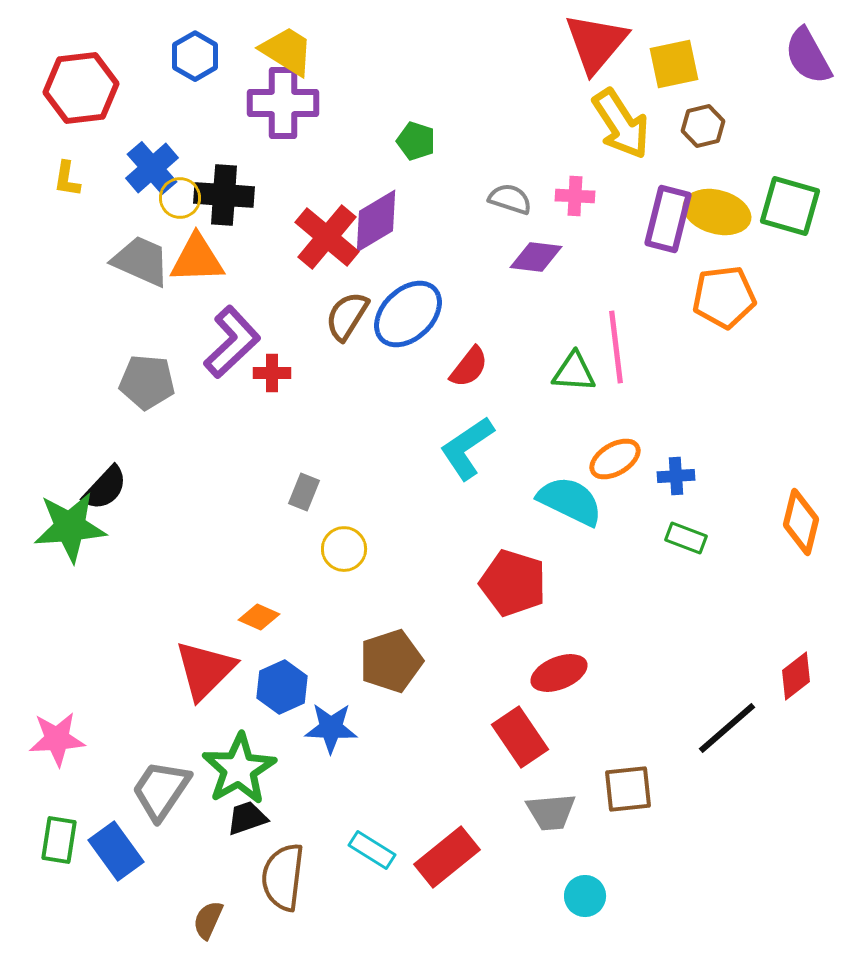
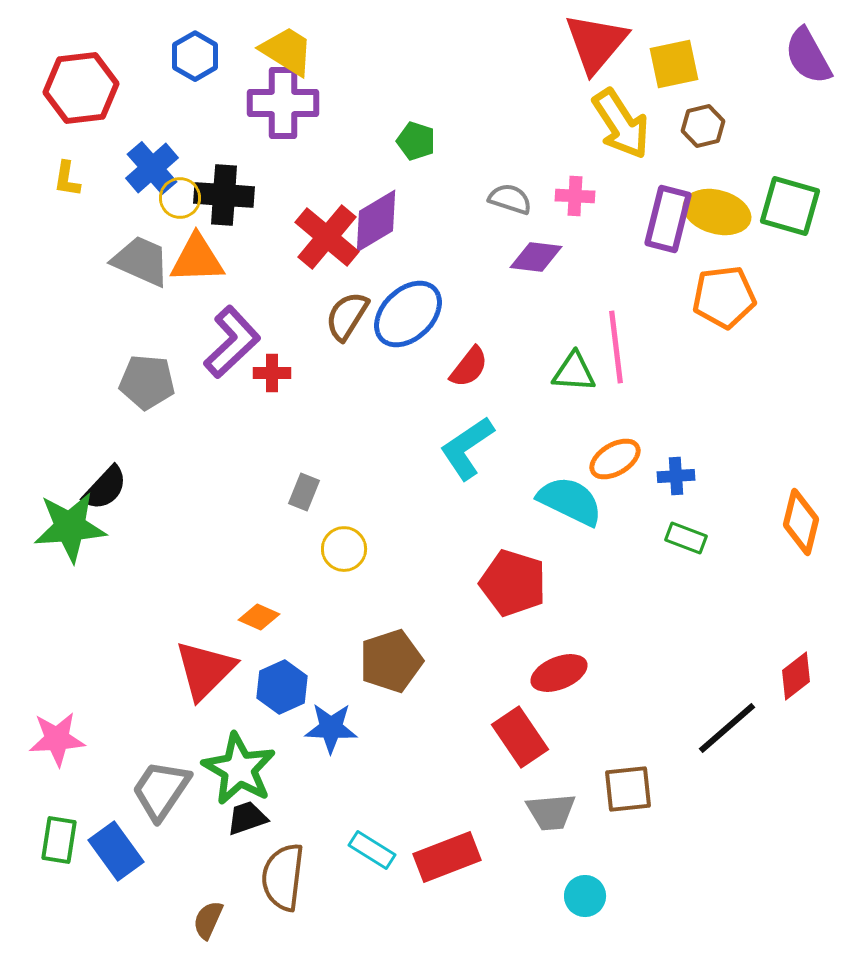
green star at (239, 769): rotated 12 degrees counterclockwise
red rectangle at (447, 857): rotated 18 degrees clockwise
